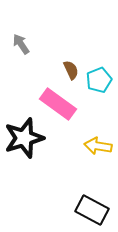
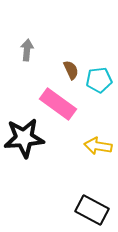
gray arrow: moved 6 px right, 6 px down; rotated 40 degrees clockwise
cyan pentagon: rotated 15 degrees clockwise
black star: rotated 12 degrees clockwise
